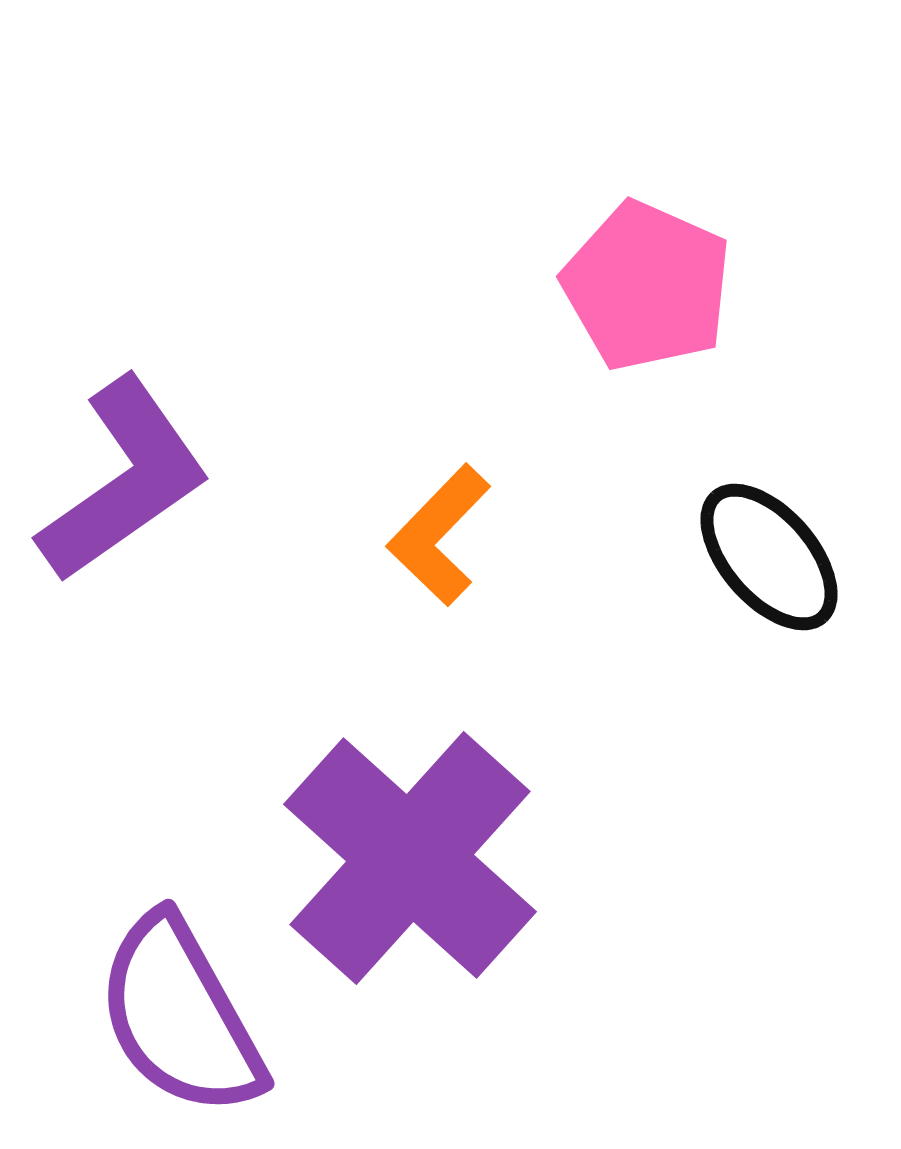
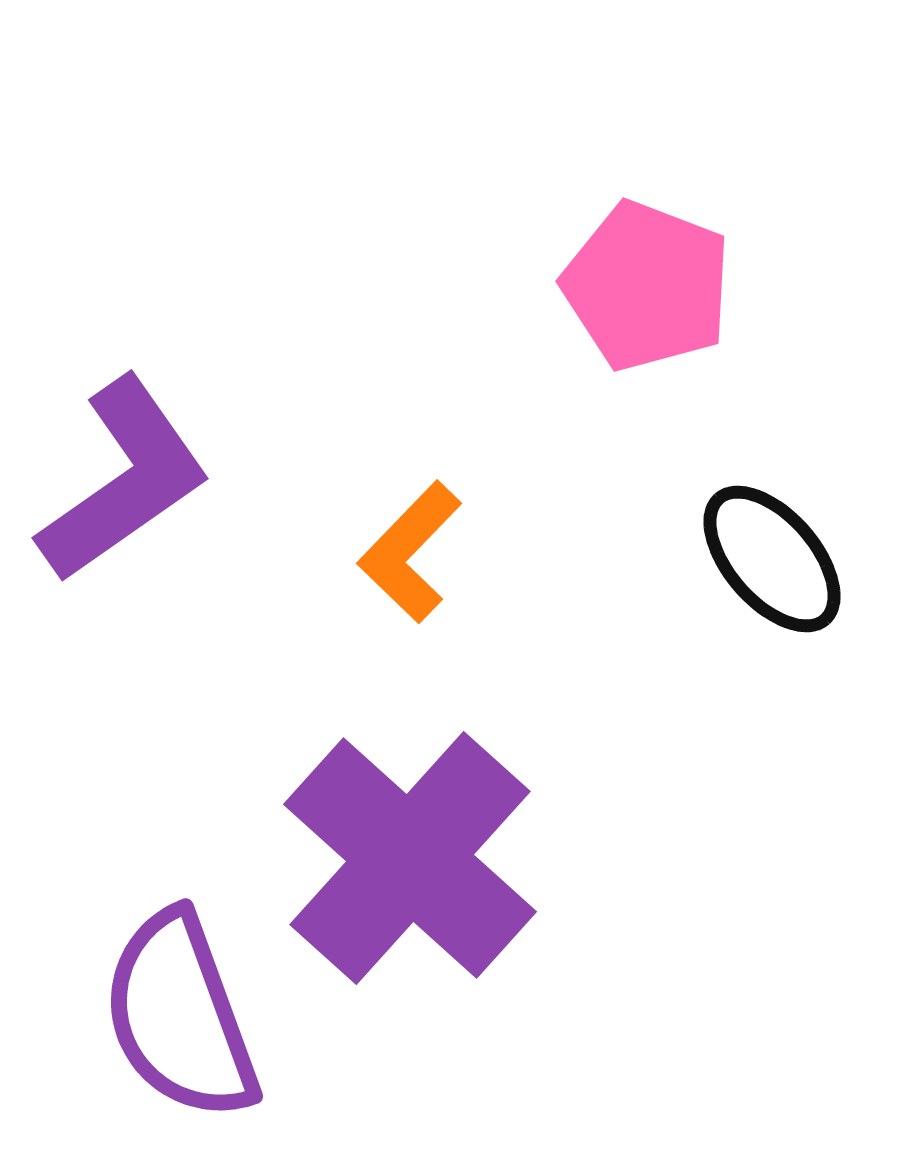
pink pentagon: rotated 3 degrees counterclockwise
orange L-shape: moved 29 px left, 17 px down
black ellipse: moved 3 px right, 2 px down
purple semicircle: rotated 9 degrees clockwise
